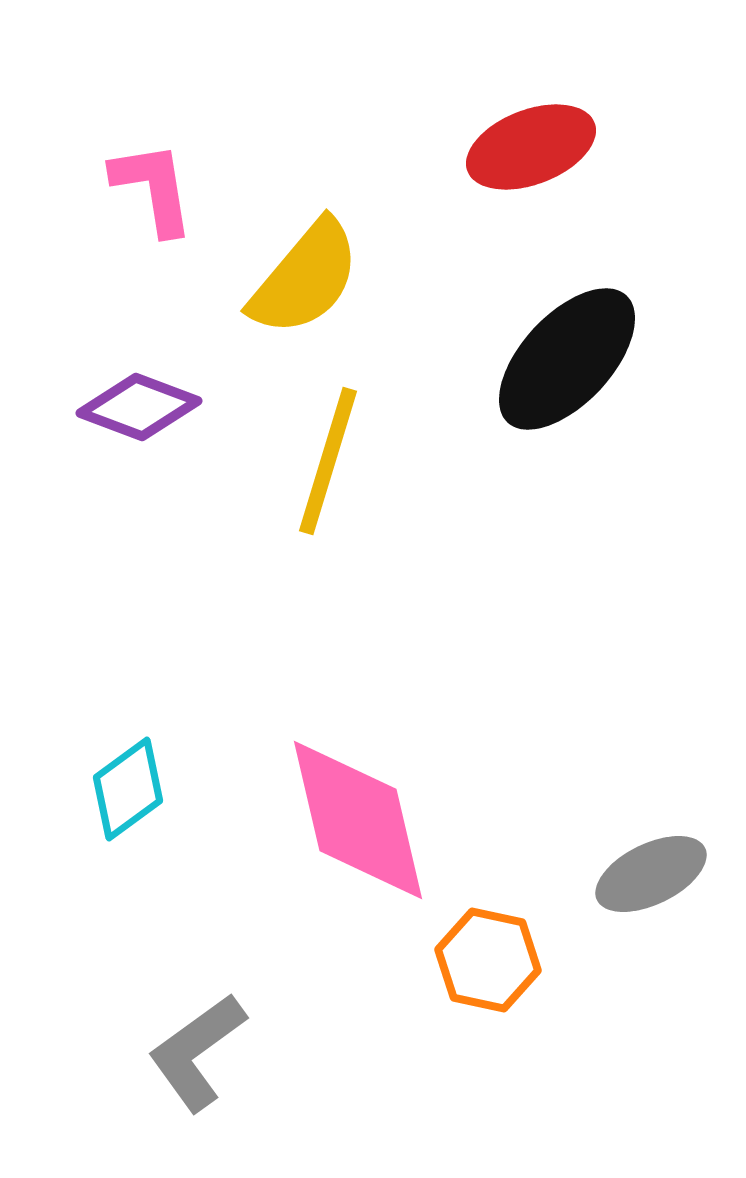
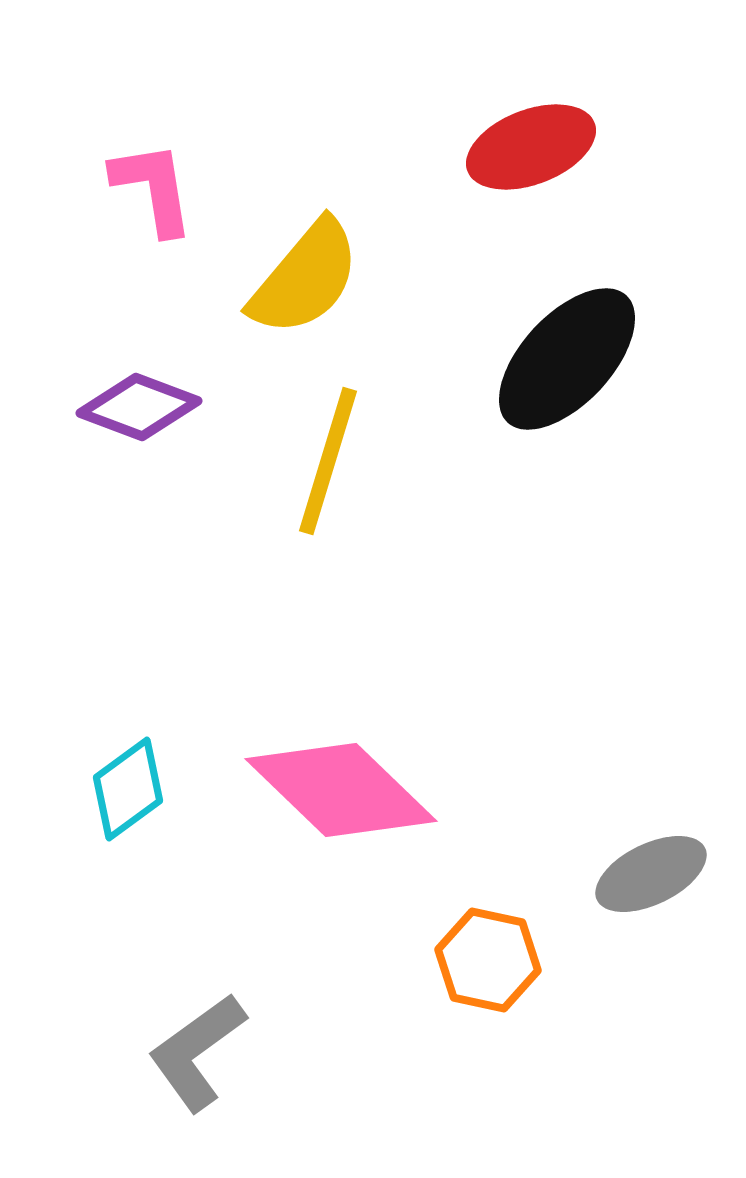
pink diamond: moved 17 px left, 30 px up; rotated 33 degrees counterclockwise
